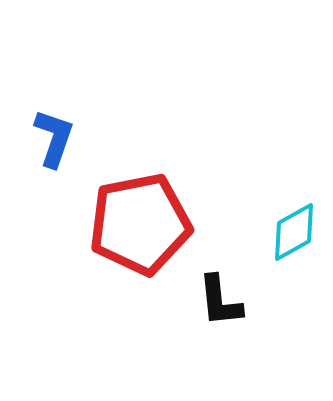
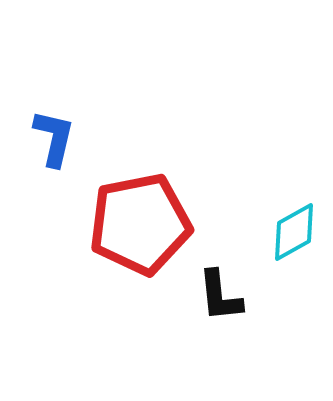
blue L-shape: rotated 6 degrees counterclockwise
black L-shape: moved 5 px up
